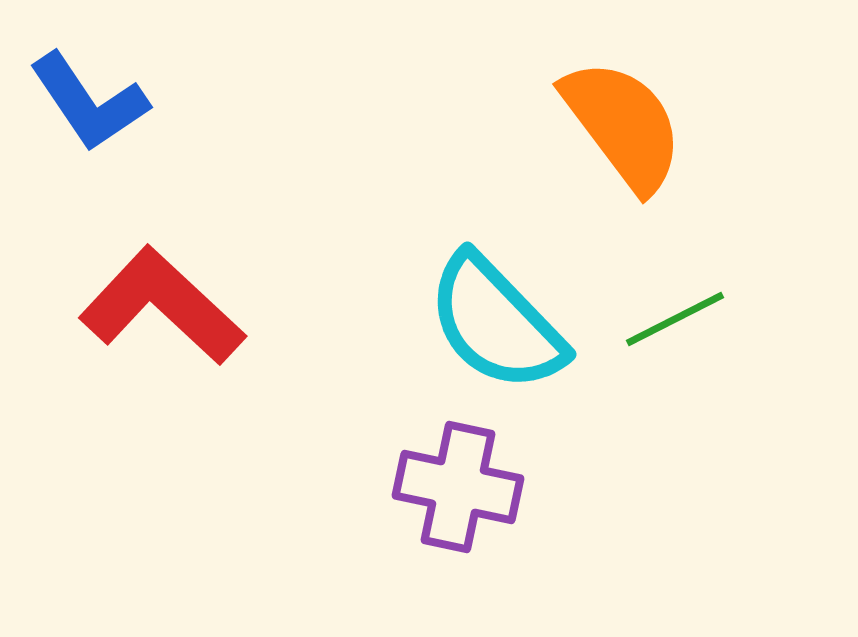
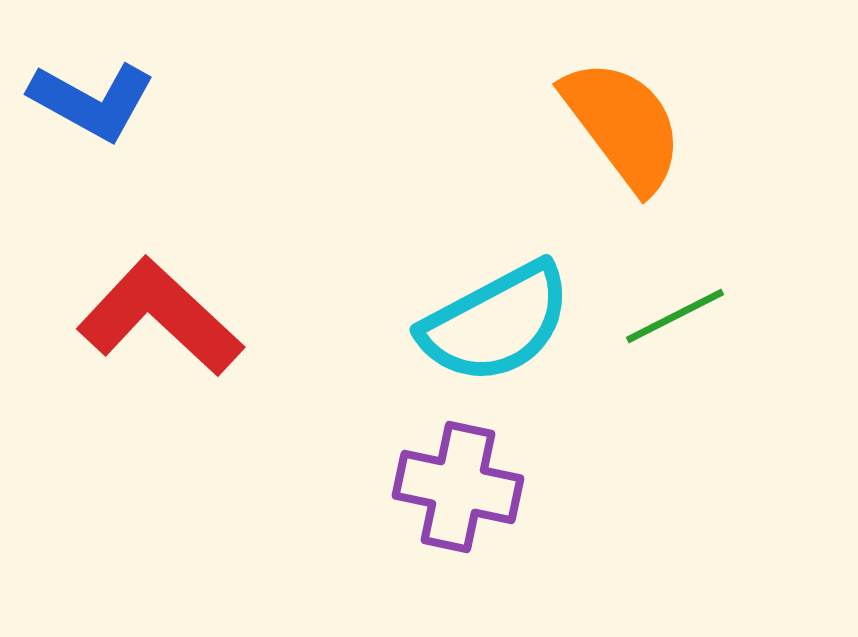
blue L-shape: moved 3 px right, 1 px up; rotated 27 degrees counterclockwise
red L-shape: moved 2 px left, 11 px down
green line: moved 3 px up
cyan semicircle: rotated 74 degrees counterclockwise
